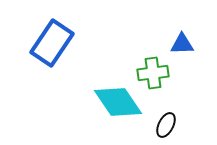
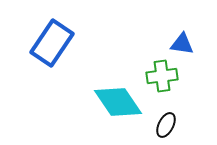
blue triangle: rotated 10 degrees clockwise
green cross: moved 9 px right, 3 px down
